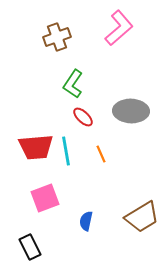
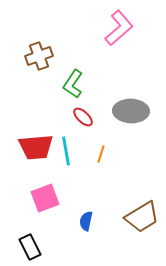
brown cross: moved 18 px left, 19 px down
orange line: rotated 42 degrees clockwise
